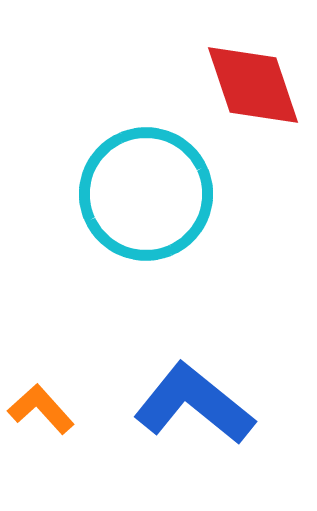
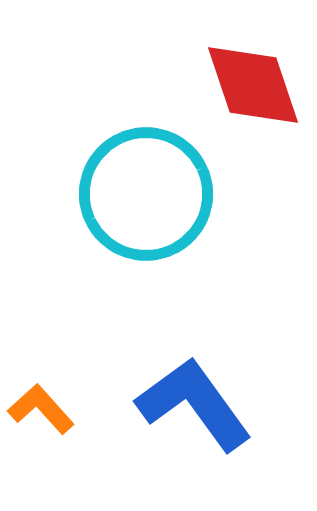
blue L-shape: rotated 15 degrees clockwise
